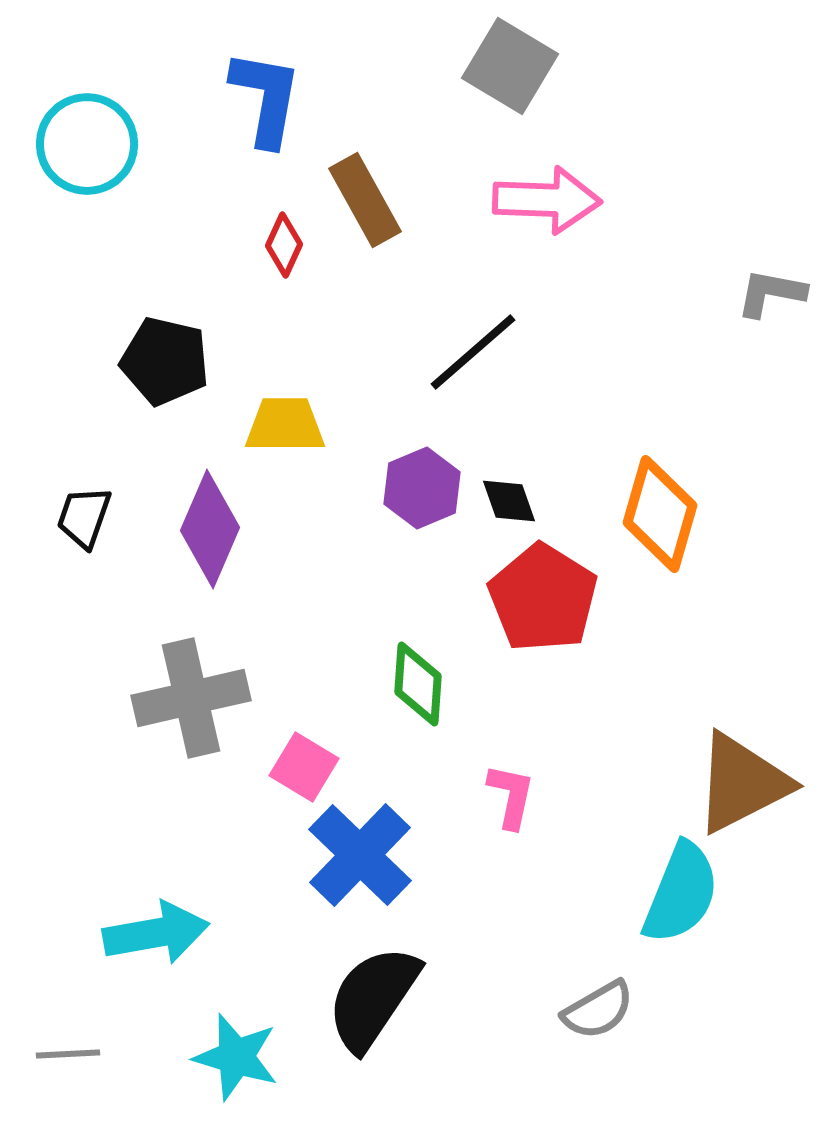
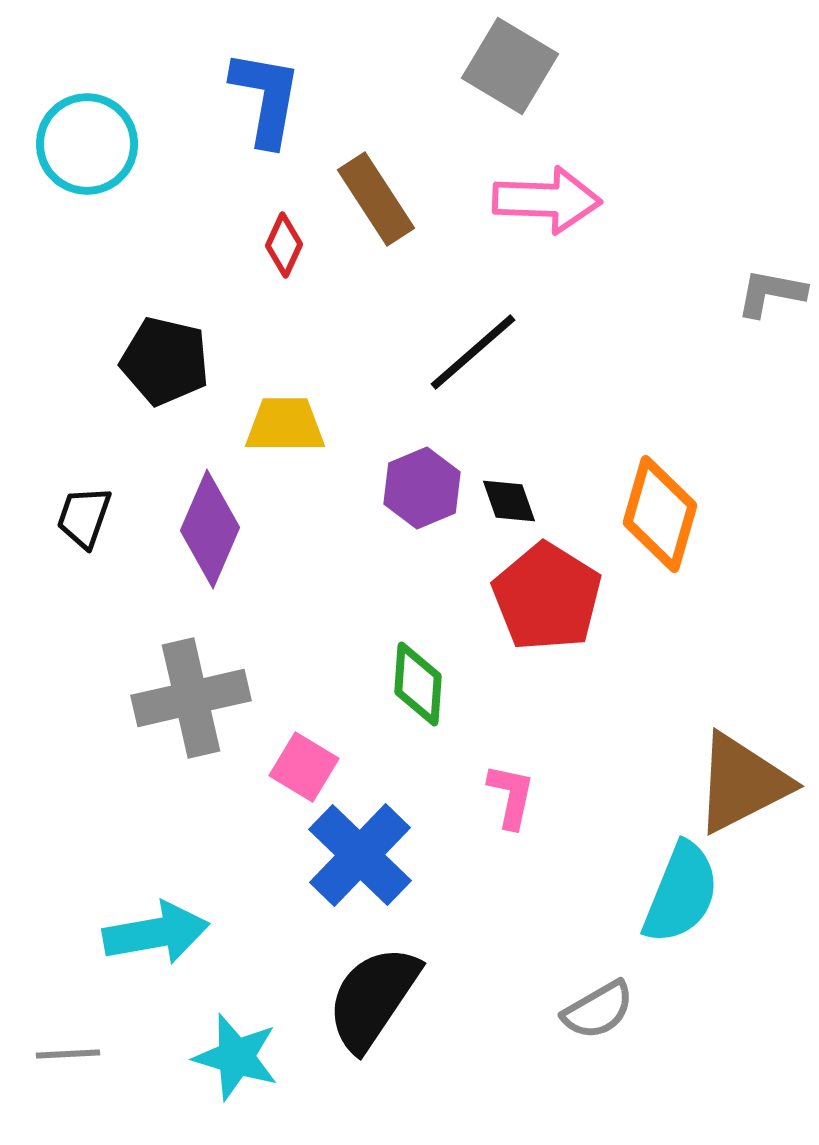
brown rectangle: moved 11 px right, 1 px up; rotated 4 degrees counterclockwise
red pentagon: moved 4 px right, 1 px up
